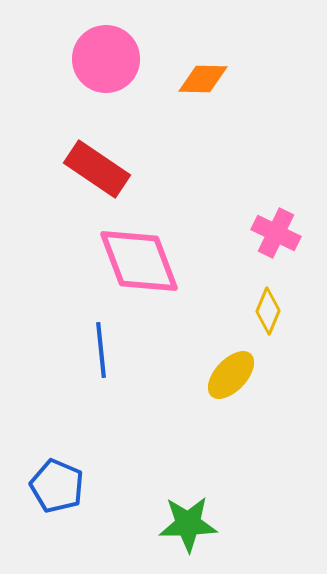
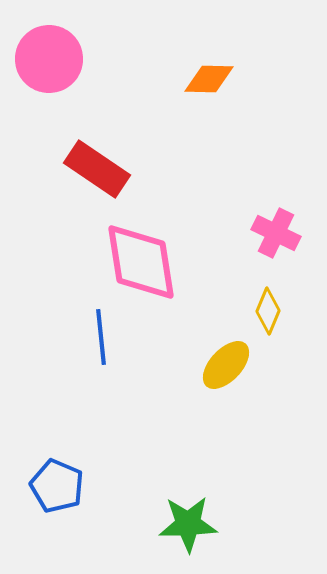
pink circle: moved 57 px left
orange diamond: moved 6 px right
pink diamond: moved 2 px right, 1 px down; rotated 12 degrees clockwise
blue line: moved 13 px up
yellow ellipse: moved 5 px left, 10 px up
